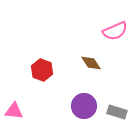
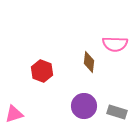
pink semicircle: moved 13 px down; rotated 25 degrees clockwise
brown diamond: moved 2 px left, 1 px up; rotated 40 degrees clockwise
red hexagon: moved 1 px down
pink triangle: moved 3 px down; rotated 24 degrees counterclockwise
